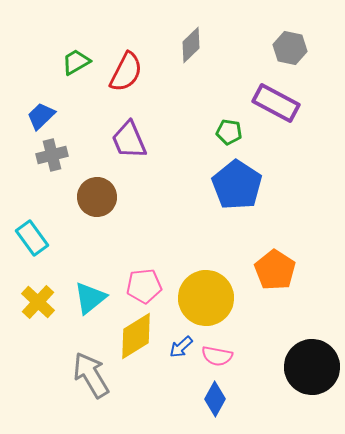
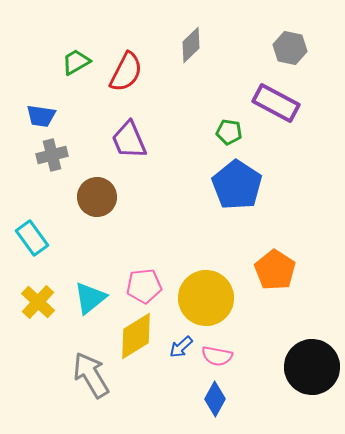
blue trapezoid: rotated 128 degrees counterclockwise
